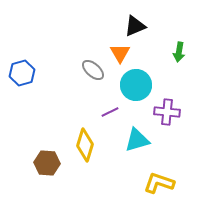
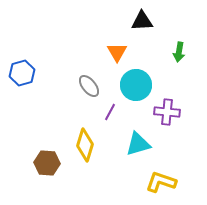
black triangle: moved 7 px right, 5 px up; rotated 20 degrees clockwise
orange triangle: moved 3 px left, 1 px up
gray ellipse: moved 4 px left, 16 px down; rotated 10 degrees clockwise
purple line: rotated 36 degrees counterclockwise
cyan triangle: moved 1 px right, 4 px down
yellow L-shape: moved 2 px right, 1 px up
